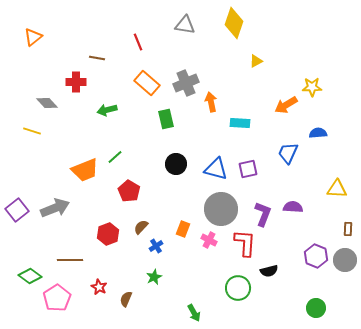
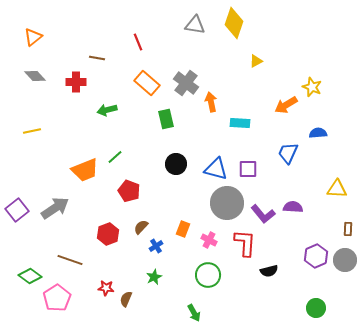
gray triangle at (185, 25): moved 10 px right
gray cross at (186, 83): rotated 30 degrees counterclockwise
yellow star at (312, 87): rotated 24 degrees clockwise
gray diamond at (47, 103): moved 12 px left, 27 px up
yellow line at (32, 131): rotated 30 degrees counterclockwise
purple square at (248, 169): rotated 12 degrees clockwise
red pentagon at (129, 191): rotated 10 degrees counterclockwise
gray arrow at (55, 208): rotated 12 degrees counterclockwise
gray circle at (221, 209): moved 6 px right, 6 px up
purple L-shape at (263, 214): rotated 120 degrees clockwise
purple hexagon at (316, 256): rotated 15 degrees clockwise
brown line at (70, 260): rotated 20 degrees clockwise
red star at (99, 287): moved 7 px right, 1 px down; rotated 21 degrees counterclockwise
green circle at (238, 288): moved 30 px left, 13 px up
